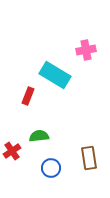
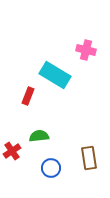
pink cross: rotated 24 degrees clockwise
